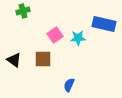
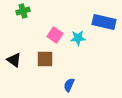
blue rectangle: moved 2 px up
pink square: rotated 21 degrees counterclockwise
brown square: moved 2 px right
